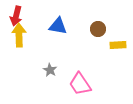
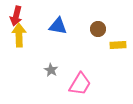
gray star: moved 1 px right
pink trapezoid: rotated 115 degrees counterclockwise
